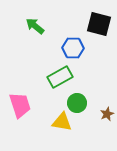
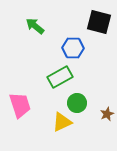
black square: moved 2 px up
yellow triangle: rotated 35 degrees counterclockwise
